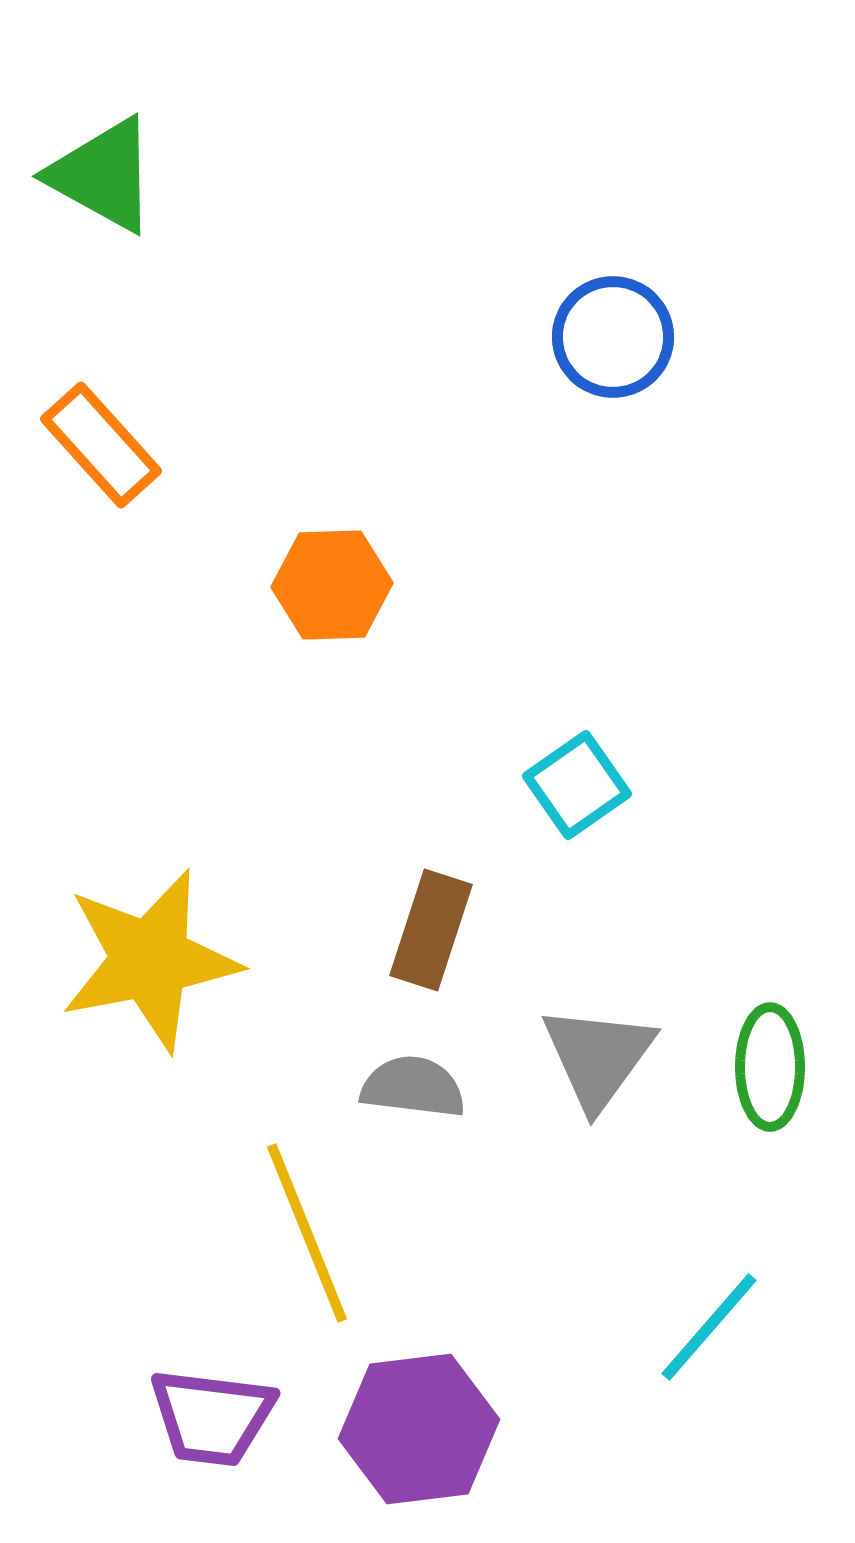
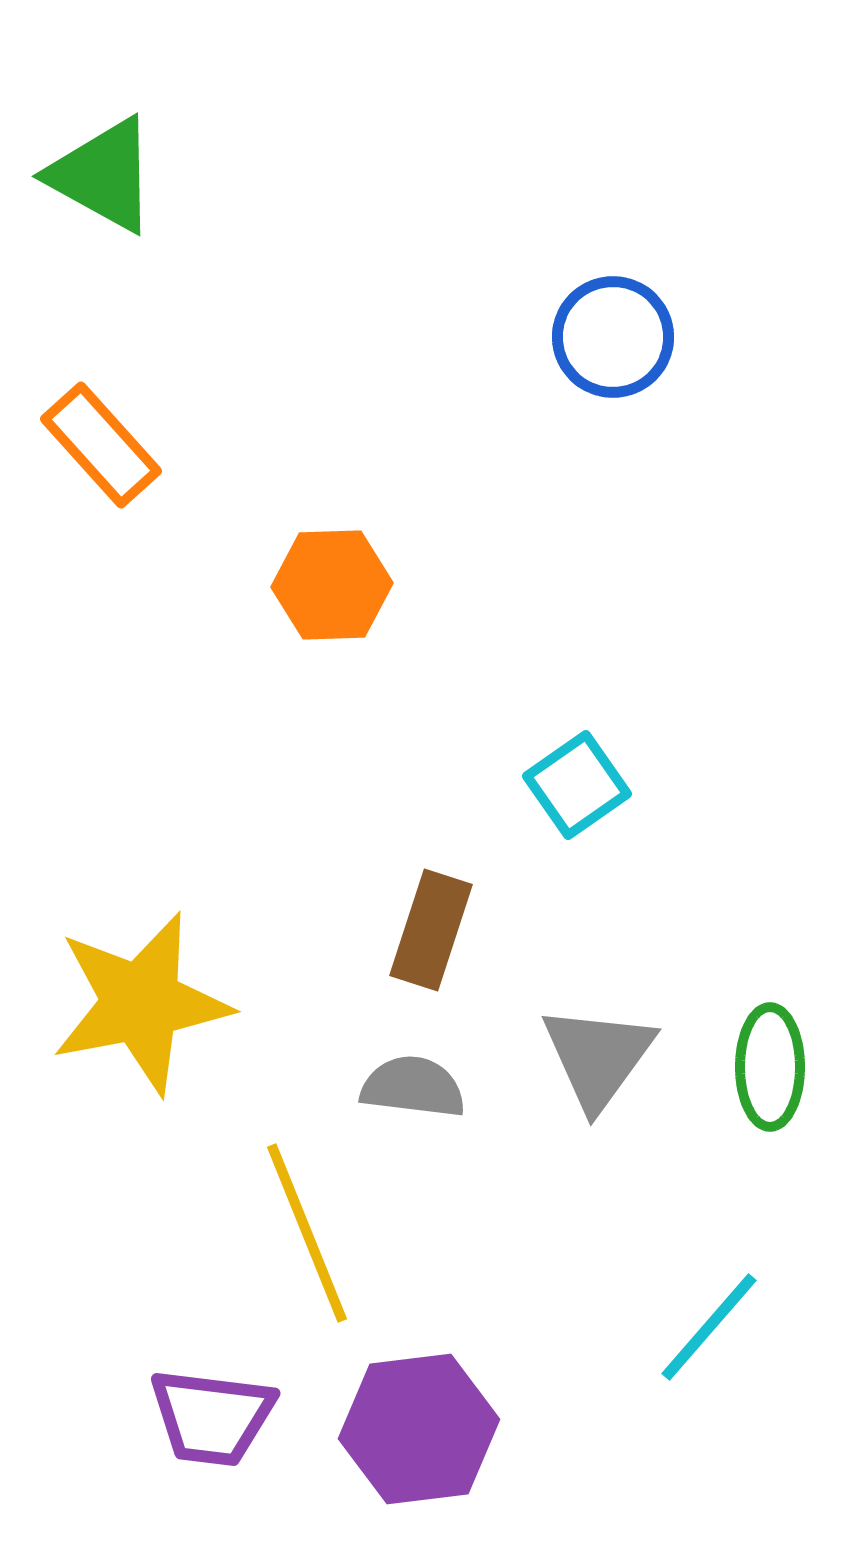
yellow star: moved 9 px left, 43 px down
